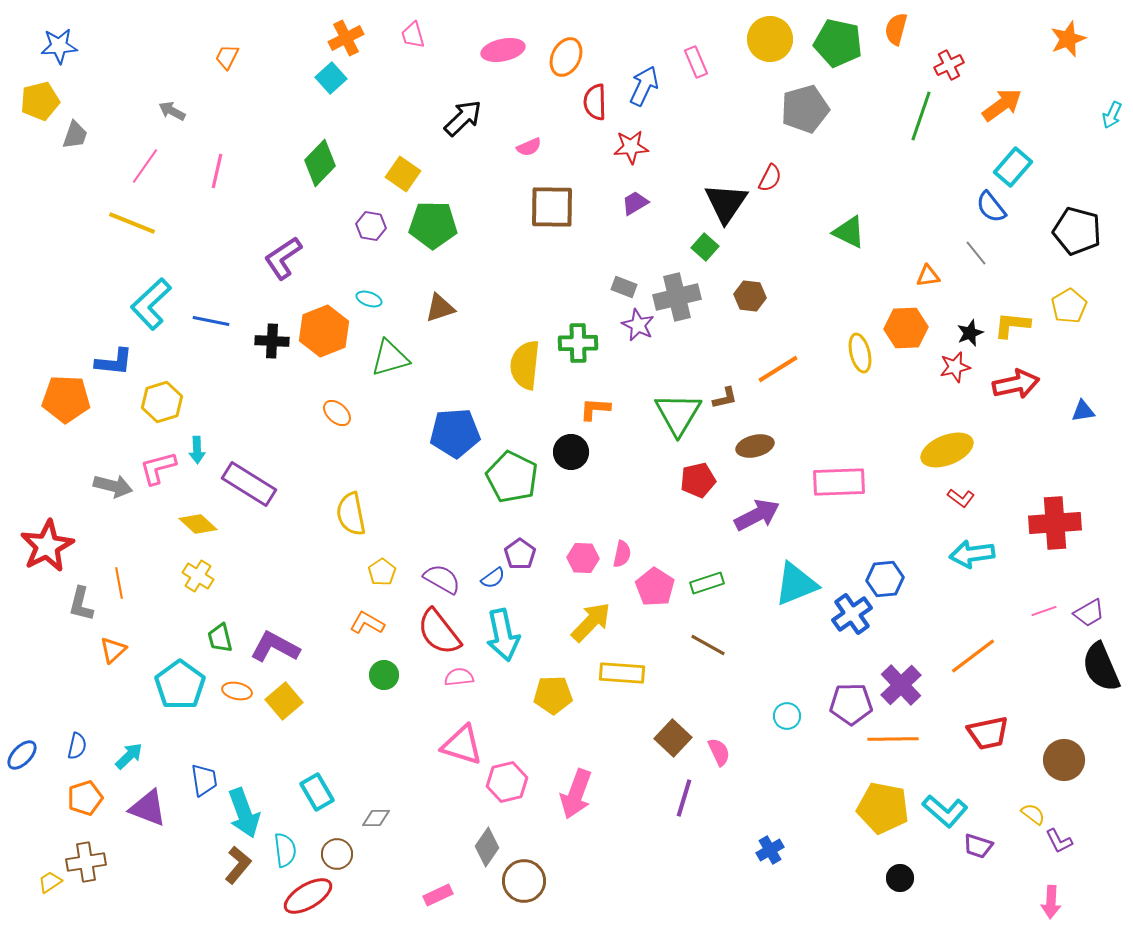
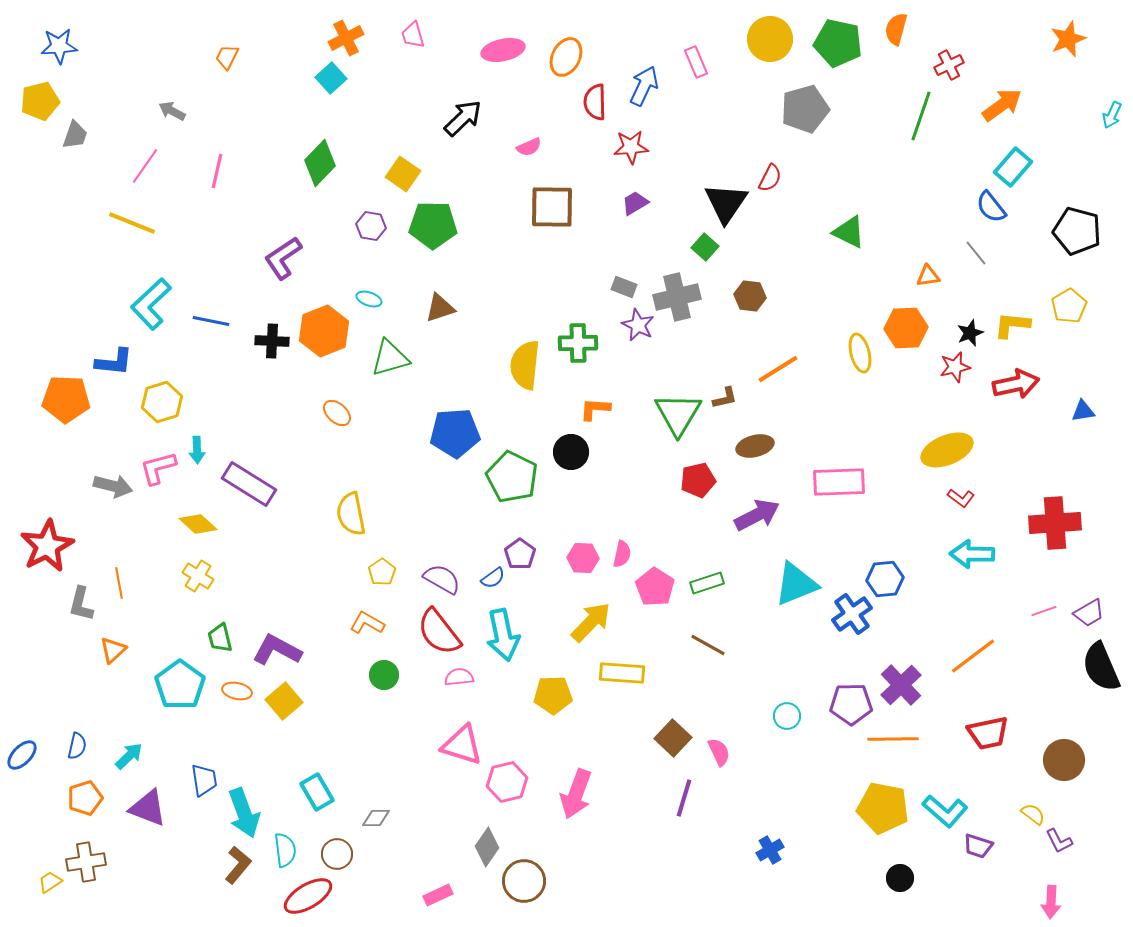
cyan arrow at (972, 554): rotated 9 degrees clockwise
purple L-shape at (275, 647): moved 2 px right, 3 px down
